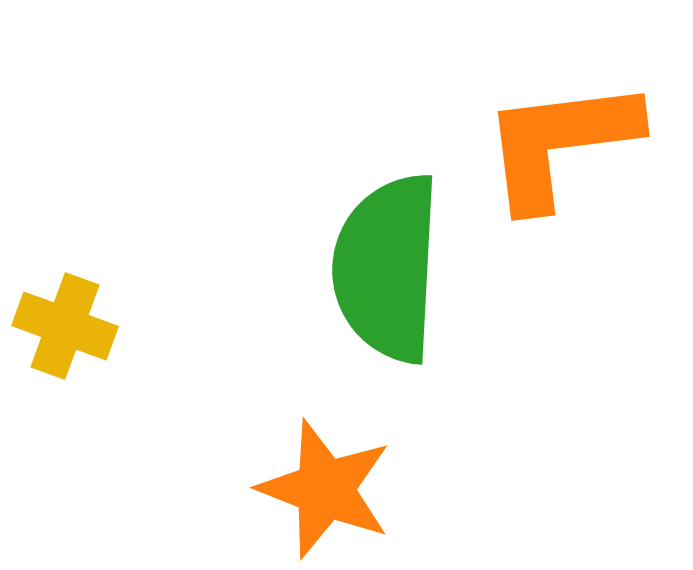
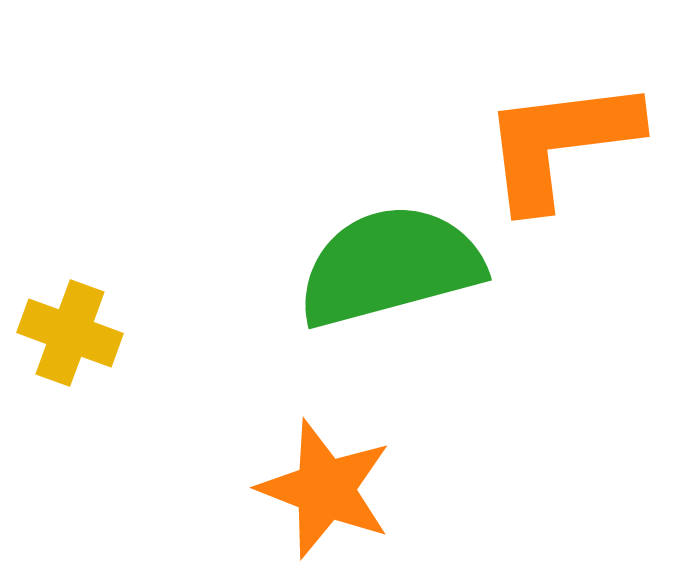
green semicircle: moved 3 px right, 2 px up; rotated 72 degrees clockwise
yellow cross: moved 5 px right, 7 px down
